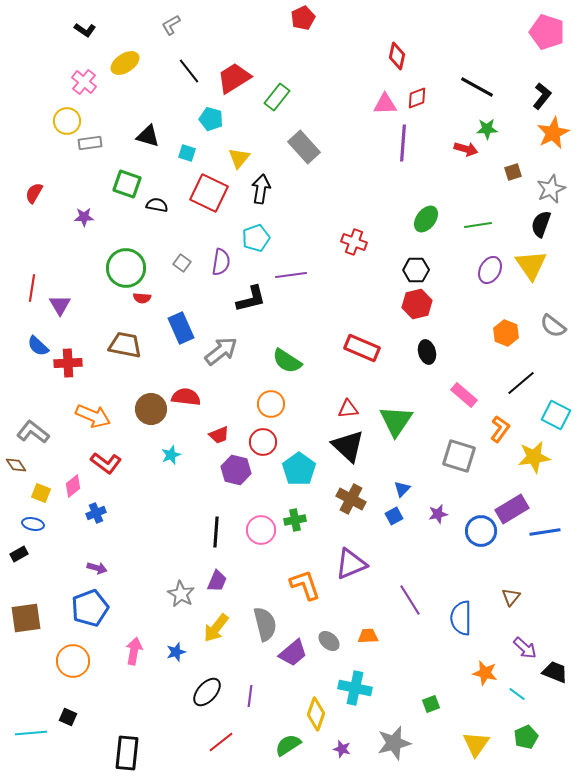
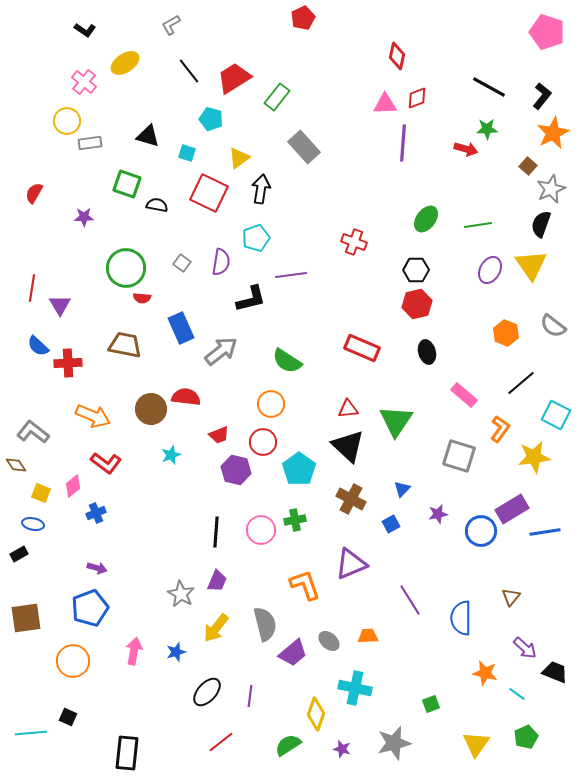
black line at (477, 87): moved 12 px right
yellow triangle at (239, 158): rotated 15 degrees clockwise
brown square at (513, 172): moved 15 px right, 6 px up; rotated 30 degrees counterclockwise
blue square at (394, 516): moved 3 px left, 8 px down
